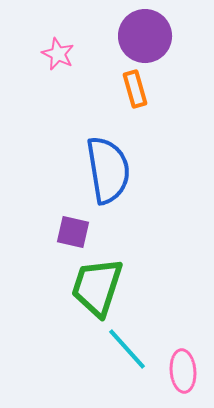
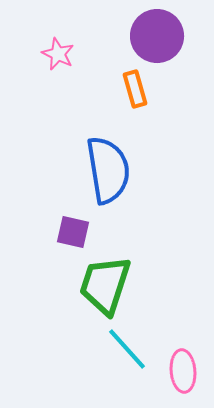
purple circle: moved 12 px right
green trapezoid: moved 8 px right, 2 px up
